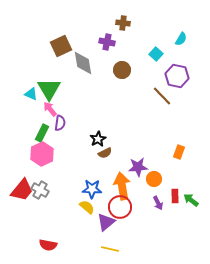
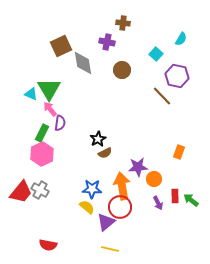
red trapezoid: moved 1 px left, 2 px down
